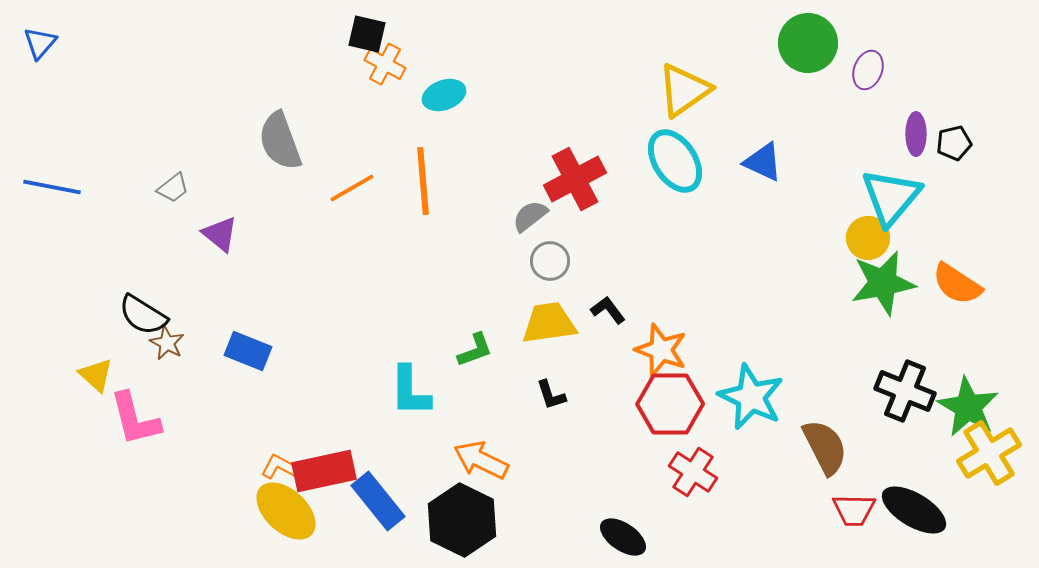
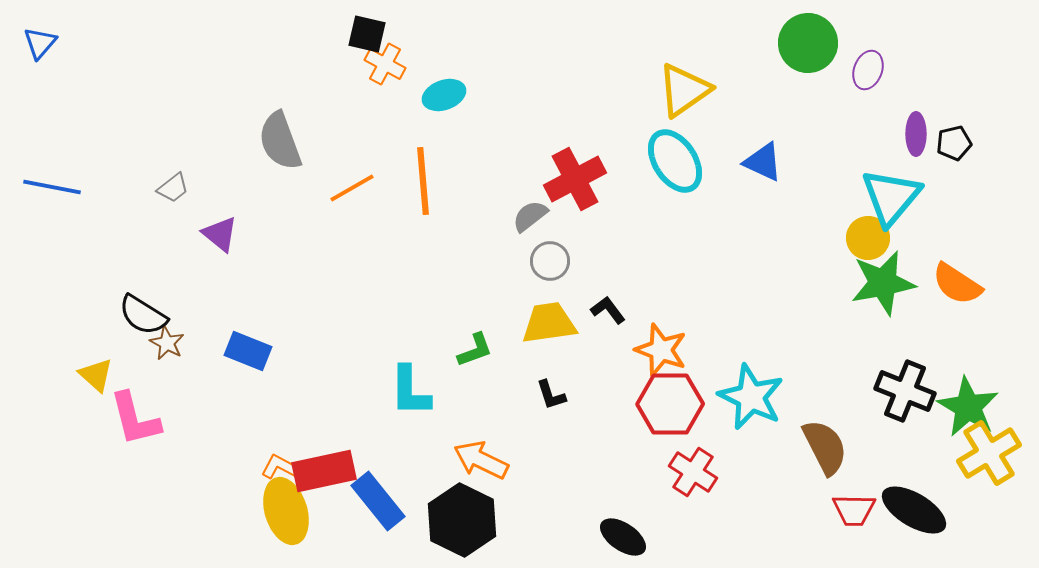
yellow ellipse at (286, 511): rotated 30 degrees clockwise
